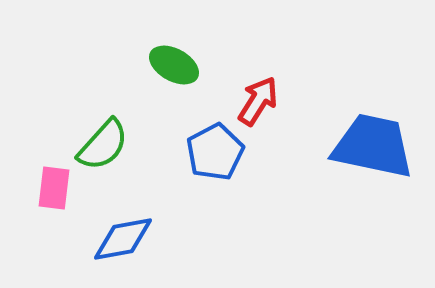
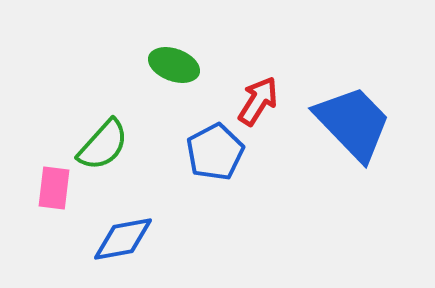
green ellipse: rotated 9 degrees counterclockwise
blue trapezoid: moved 20 px left, 23 px up; rotated 34 degrees clockwise
